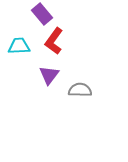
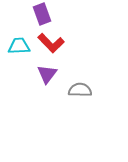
purple rectangle: rotated 20 degrees clockwise
red L-shape: moved 3 px left, 2 px down; rotated 80 degrees counterclockwise
purple triangle: moved 2 px left, 1 px up
